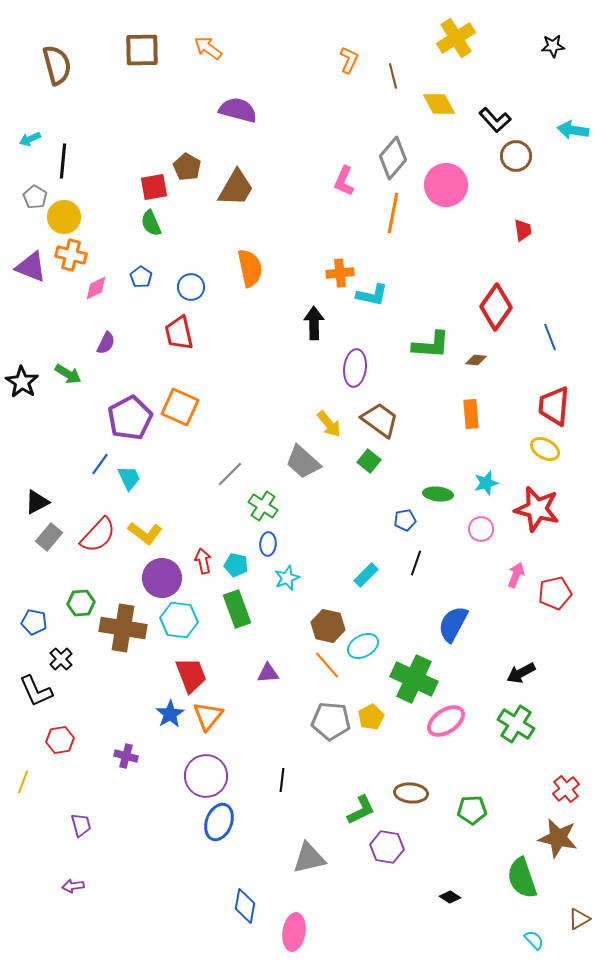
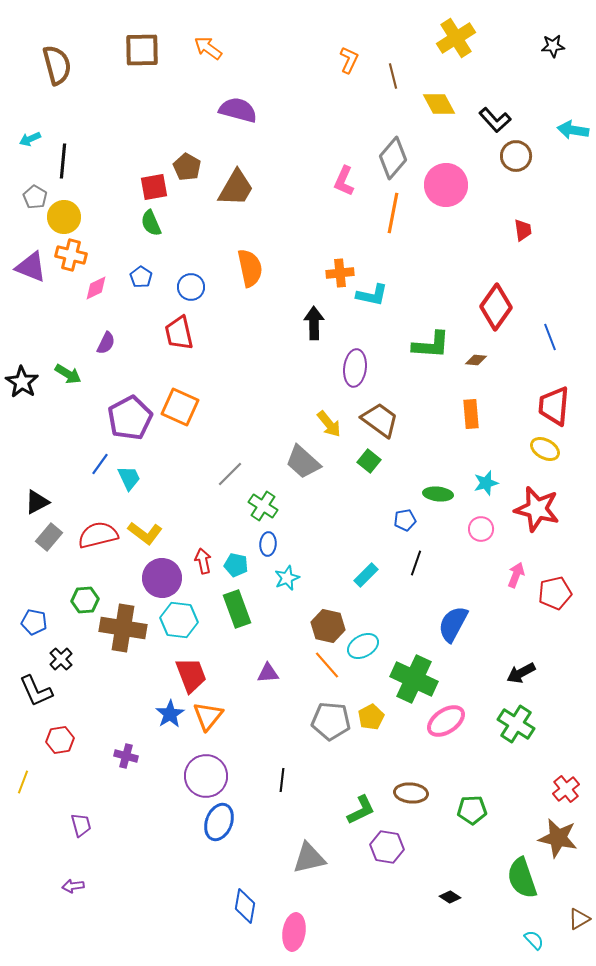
red semicircle at (98, 535): rotated 147 degrees counterclockwise
green hexagon at (81, 603): moved 4 px right, 3 px up
